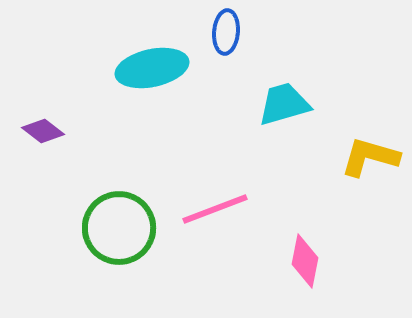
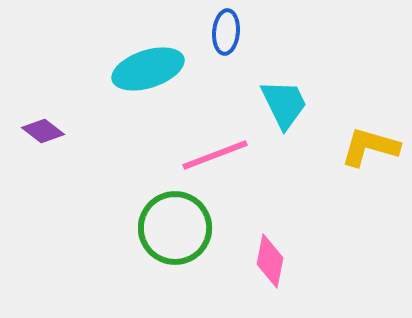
cyan ellipse: moved 4 px left, 1 px down; rotated 6 degrees counterclockwise
cyan trapezoid: rotated 80 degrees clockwise
yellow L-shape: moved 10 px up
pink line: moved 54 px up
green circle: moved 56 px right
pink diamond: moved 35 px left
